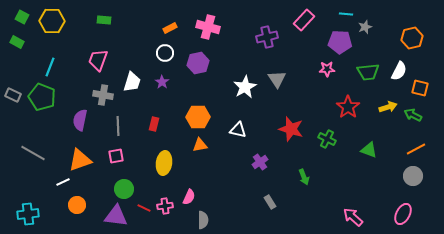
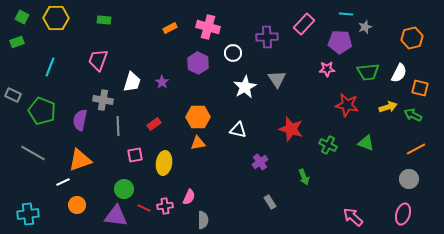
pink rectangle at (304, 20): moved 4 px down
yellow hexagon at (52, 21): moved 4 px right, 3 px up
purple cross at (267, 37): rotated 10 degrees clockwise
green rectangle at (17, 42): rotated 48 degrees counterclockwise
white circle at (165, 53): moved 68 px right
purple hexagon at (198, 63): rotated 20 degrees counterclockwise
white semicircle at (399, 71): moved 2 px down
gray cross at (103, 95): moved 5 px down
green pentagon at (42, 97): moved 14 px down
red star at (348, 107): moved 1 px left, 2 px up; rotated 25 degrees counterclockwise
red rectangle at (154, 124): rotated 40 degrees clockwise
green cross at (327, 139): moved 1 px right, 6 px down
orange triangle at (200, 145): moved 2 px left, 2 px up
green triangle at (369, 150): moved 3 px left, 7 px up
pink square at (116, 156): moved 19 px right, 1 px up
gray circle at (413, 176): moved 4 px left, 3 px down
pink ellipse at (403, 214): rotated 10 degrees counterclockwise
